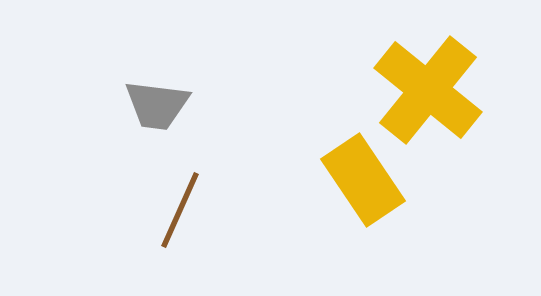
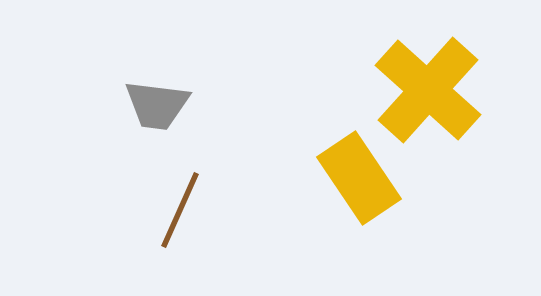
yellow cross: rotated 3 degrees clockwise
yellow rectangle: moved 4 px left, 2 px up
